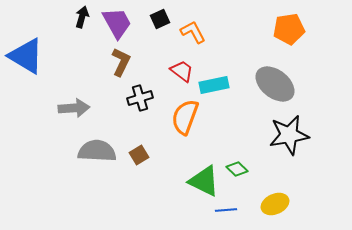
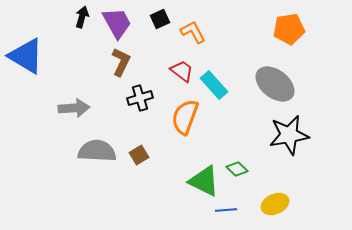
cyan rectangle: rotated 60 degrees clockwise
